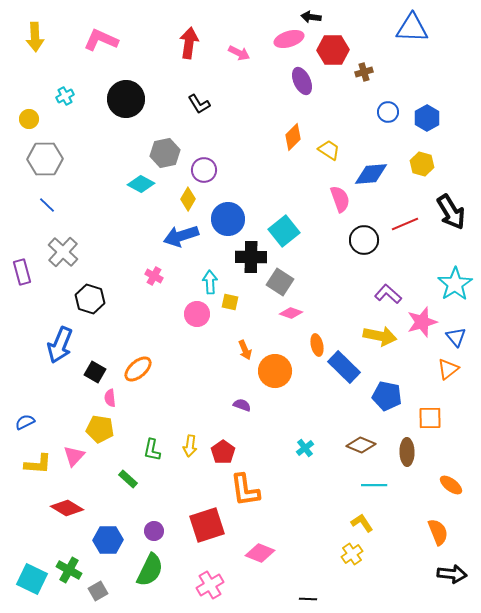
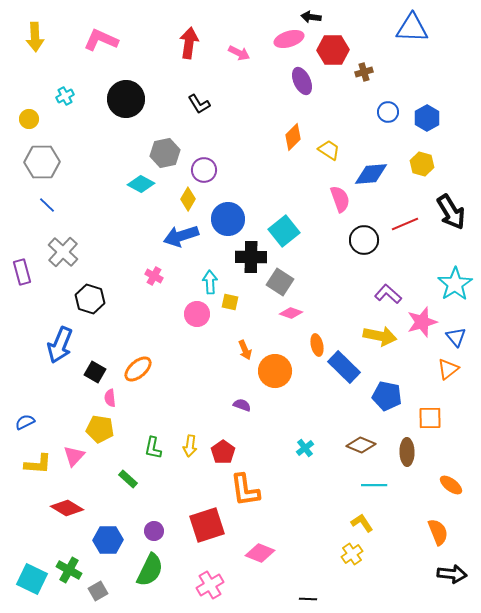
gray hexagon at (45, 159): moved 3 px left, 3 px down
green L-shape at (152, 450): moved 1 px right, 2 px up
